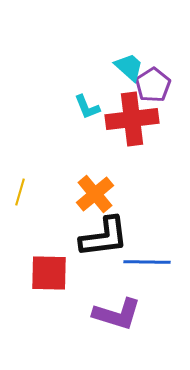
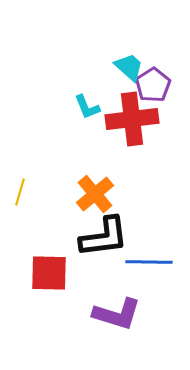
blue line: moved 2 px right
